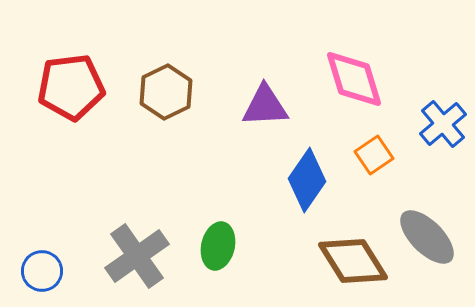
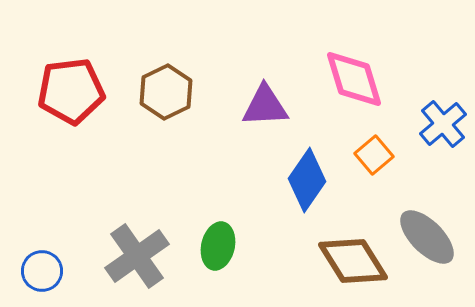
red pentagon: moved 4 px down
orange square: rotated 6 degrees counterclockwise
